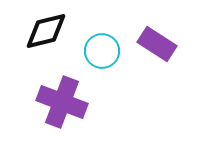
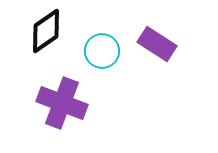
black diamond: rotated 21 degrees counterclockwise
purple cross: moved 1 px down
